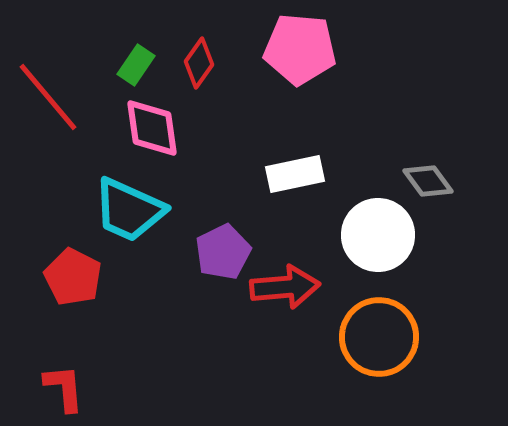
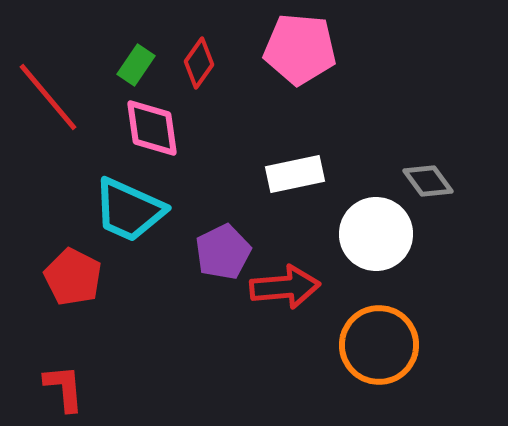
white circle: moved 2 px left, 1 px up
orange circle: moved 8 px down
